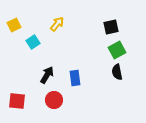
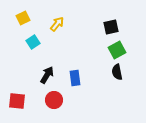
yellow square: moved 9 px right, 7 px up
